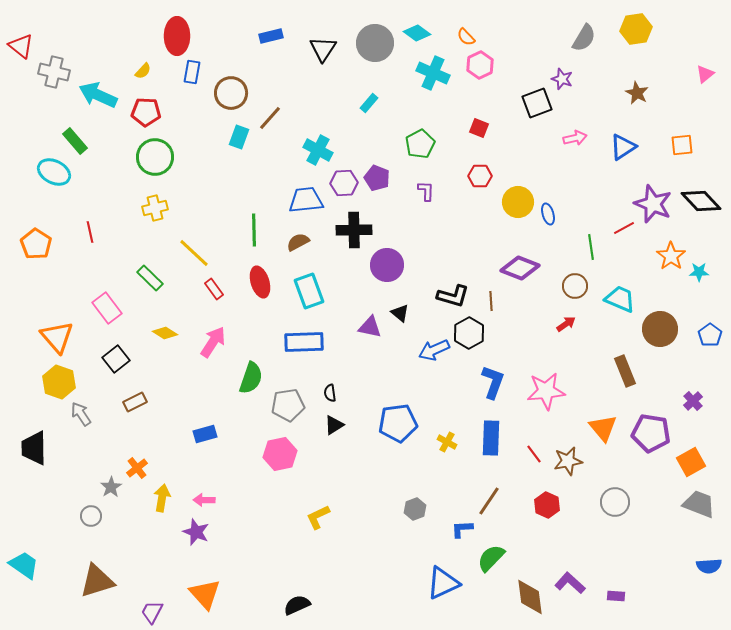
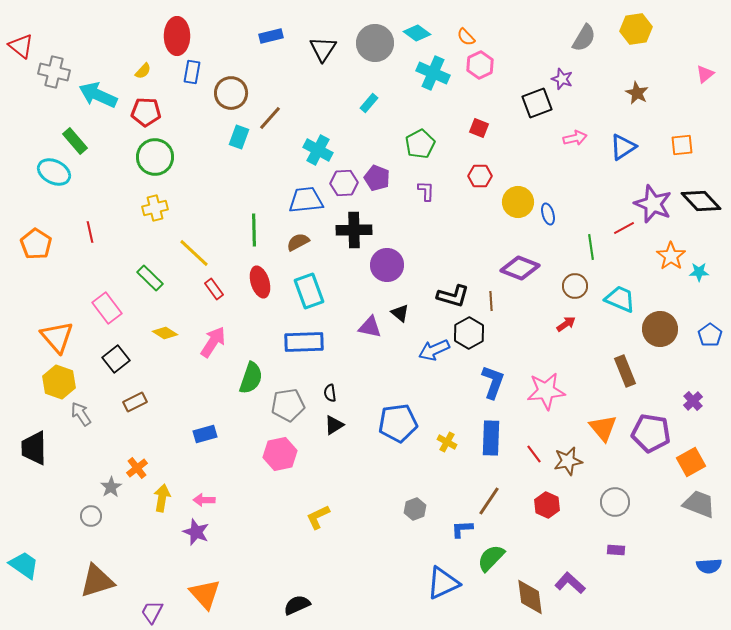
purple rectangle at (616, 596): moved 46 px up
